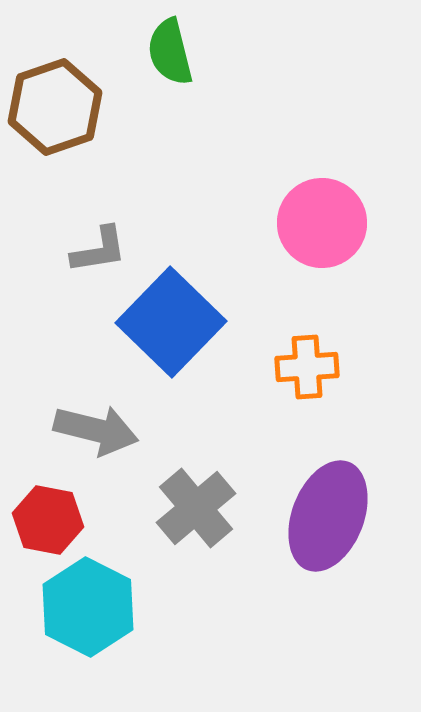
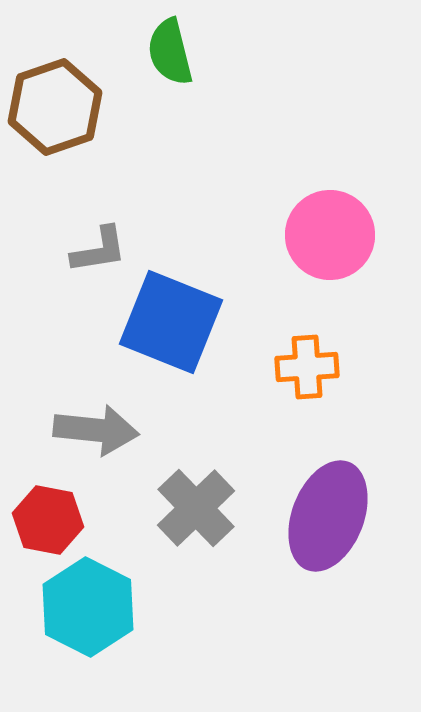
pink circle: moved 8 px right, 12 px down
blue square: rotated 22 degrees counterclockwise
gray arrow: rotated 8 degrees counterclockwise
gray cross: rotated 4 degrees counterclockwise
